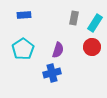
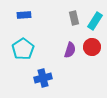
gray rectangle: rotated 24 degrees counterclockwise
cyan rectangle: moved 2 px up
purple semicircle: moved 12 px right
blue cross: moved 9 px left, 5 px down
